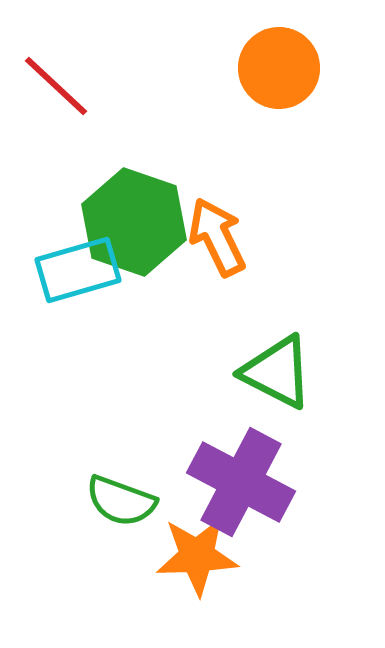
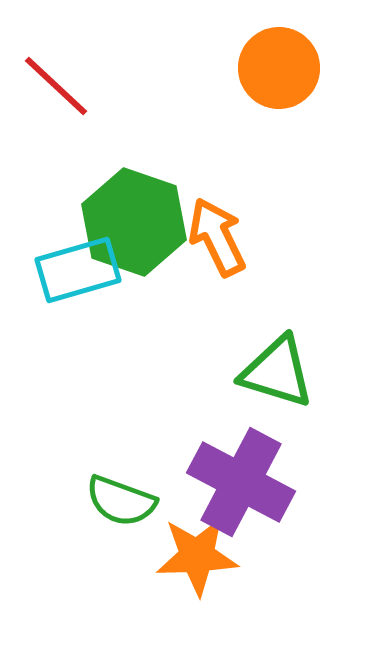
green triangle: rotated 10 degrees counterclockwise
